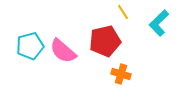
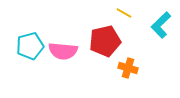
yellow line: moved 1 px right, 1 px down; rotated 28 degrees counterclockwise
cyan L-shape: moved 2 px right, 2 px down
pink semicircle: rotated 36 degrees counterclockwise
orange cross: moved 7 px right, 6 px up
